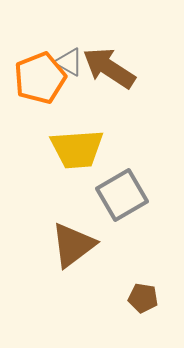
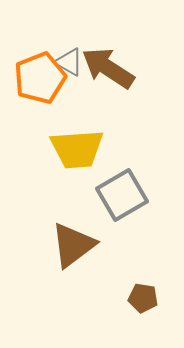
brown arrow: moved 1 px left
